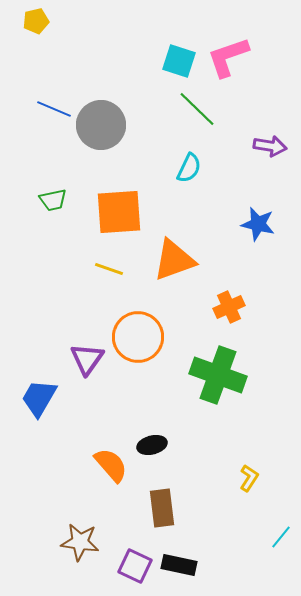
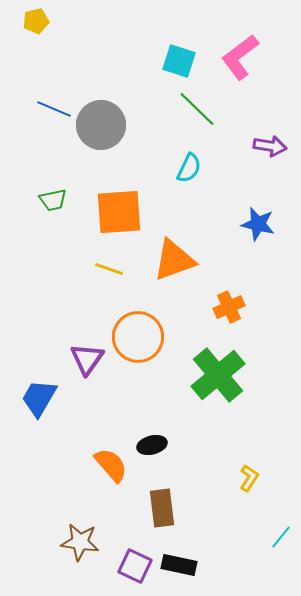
pink L-shape: moved 12 px right; rotated 18 degrees counterclockwise
green cross: rotated 30 degrees clockwise
